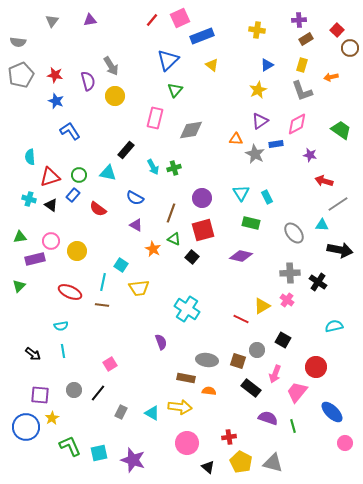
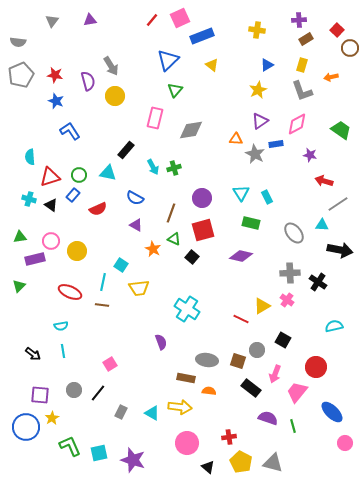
red semicircle at (98, 209): rotated 60 degrees counterclockwise
